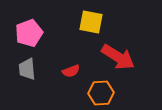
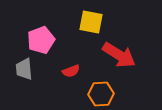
pink pentagon: moved 12 px right, 7 px down
red arrow: moved 1 px right, 2 px up
gray trapezoid: moved 3 px left
orange hexagon: moved 1 px down
